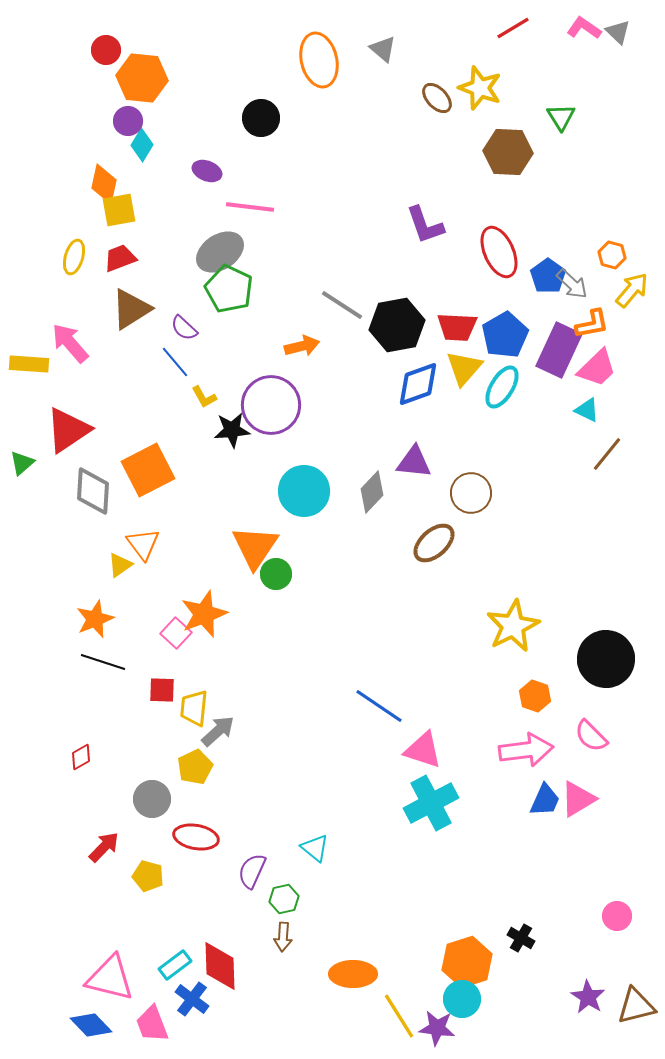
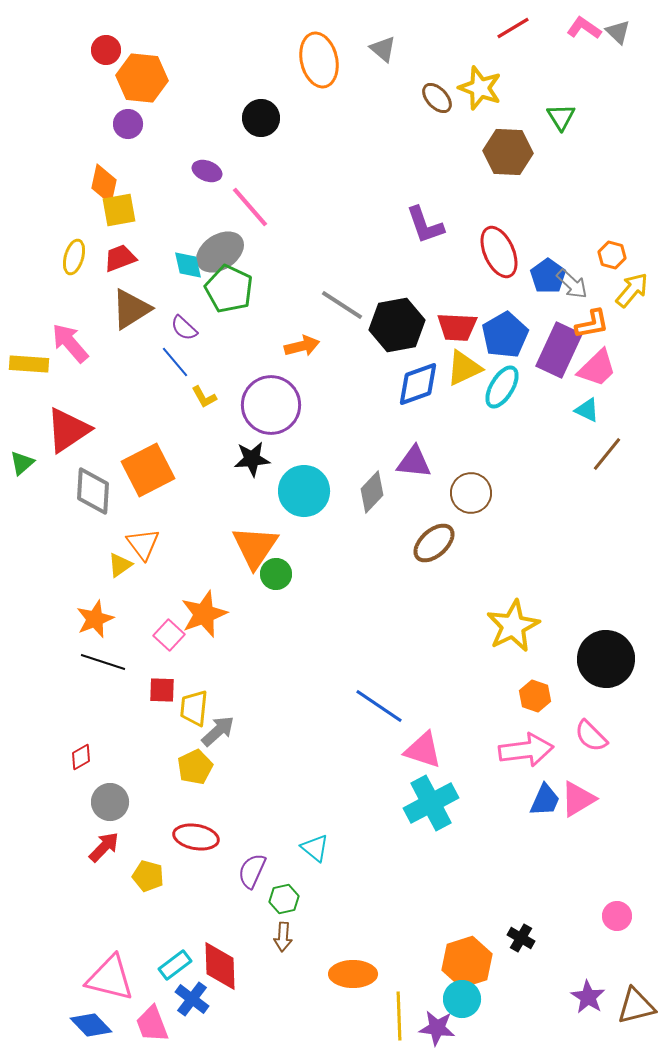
purple circle at (128, 121): moved 3 px down
cyan diamond at (142, 145): moved 46 px right, 120 px down; rotated 44 degrees counterclockwise
pink line at (250, 207): rotated 42 degrees clockwise
yellow triangle at (464, 368): rotated 24 degrees clockwise
black star at (232, 430): moved 20 px right, 29 px down
pink square at (176, 633): moved 7 px left, 2 px down
gray circle at (152, 799): moved 42 px left, 3 px down
yellow line at (399, 1016): rotated 30 degrees clockwise
